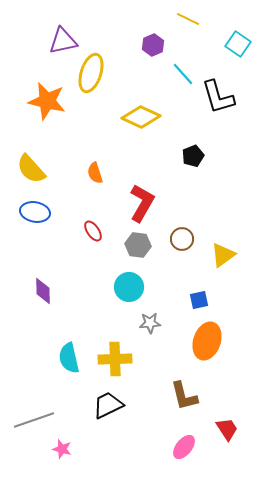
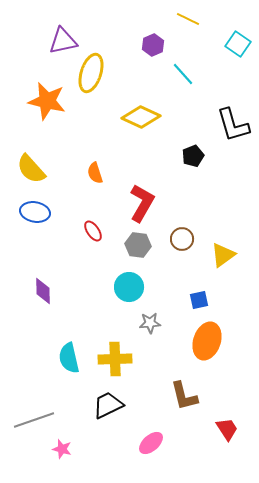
black L-shape: moved 15 px right, 28 px down
pink ellipse: moved 33 px left, 4 px up; rotated 10 degrees clockwise
